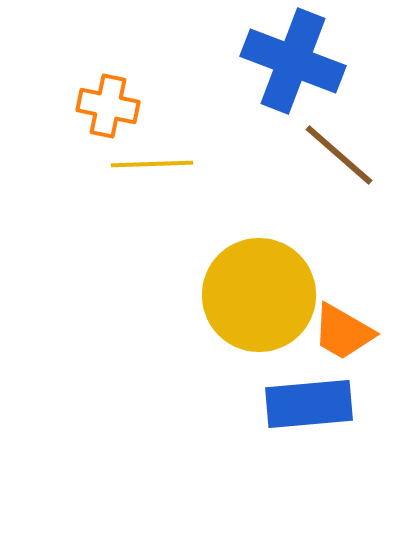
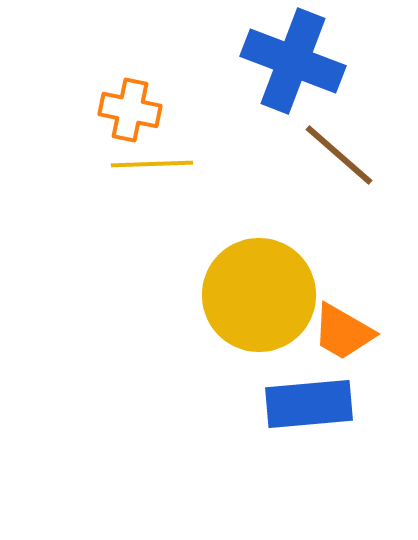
orange cross: moved 22 px right, 4 px down
